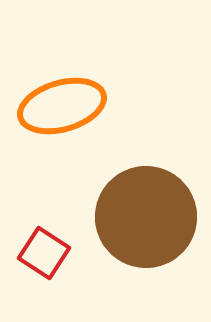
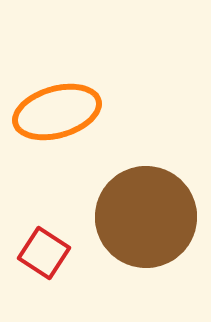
orange ellipse: moved 5 px left, 6 px down
